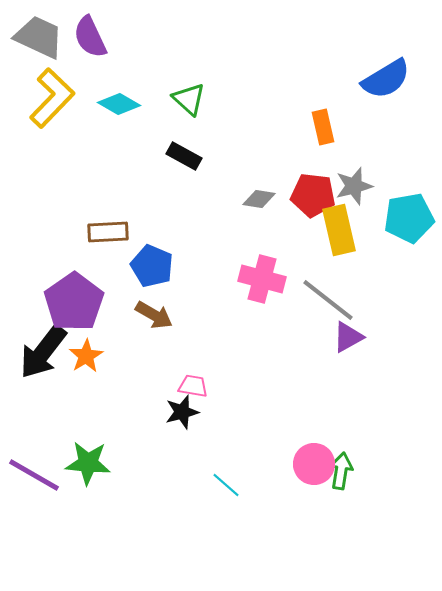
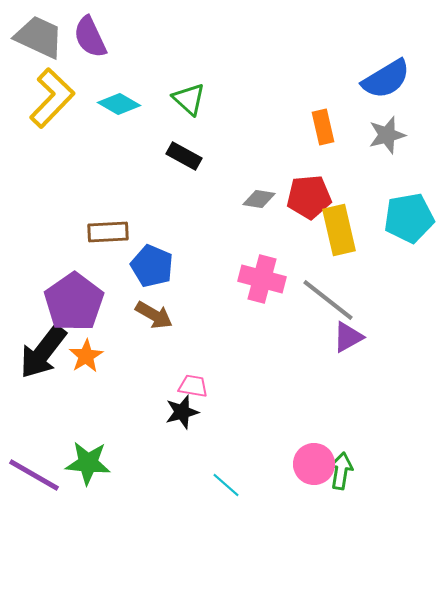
gray star: moved 33 px right, 51 px up
red pentagon: moved 4 px left, 2 px down; rotated 12 degrees counterclockwise
